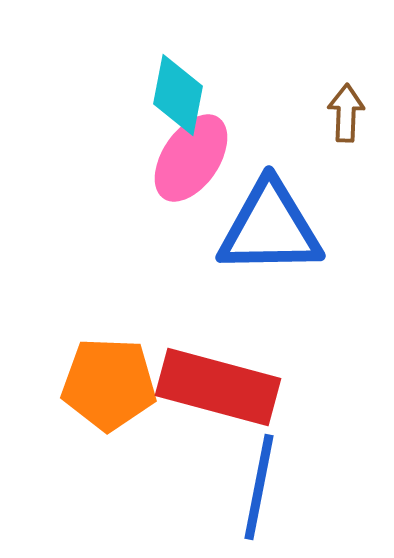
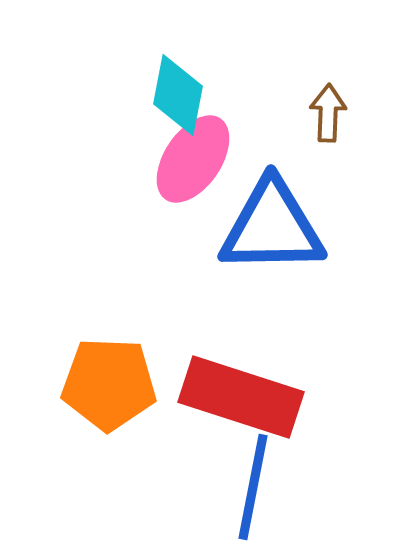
brown arrow: moved 18 px left
pink ellipse: moved 2 px right, 1 px down
blue triangle: moved 2 px right, 1 px up
red rectangle: moved 23 px right, 10 px down; rotated 3 degrees clockwise
blue line: moved 6 px left
